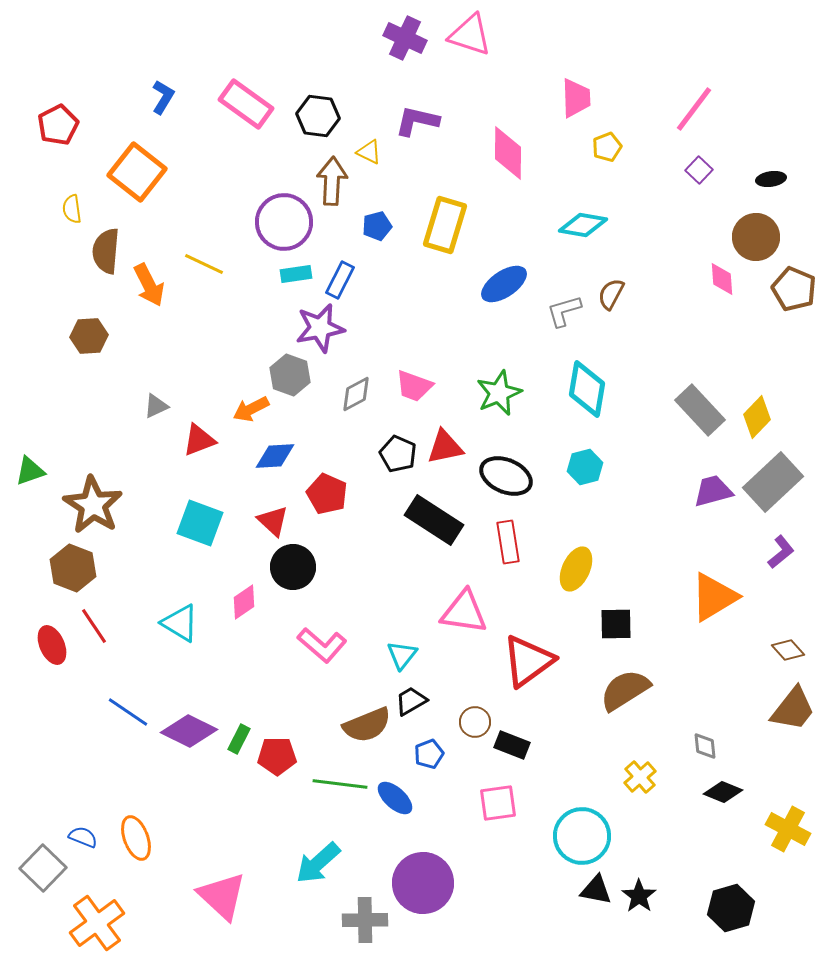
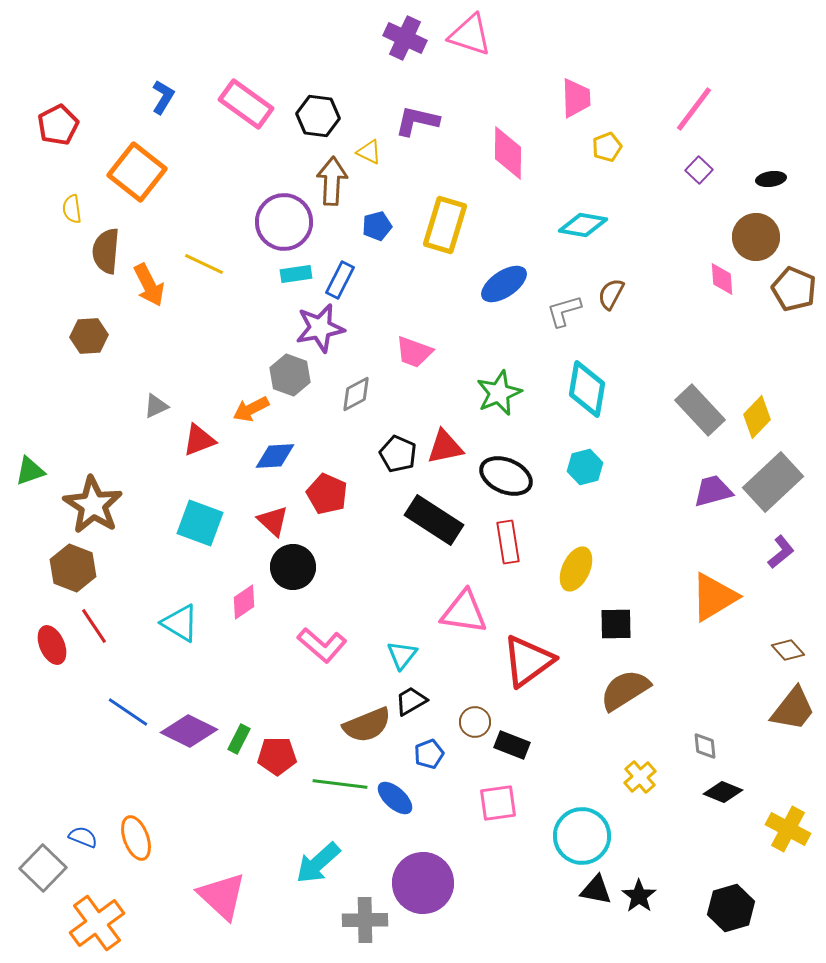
pink trapezoid at (414, 386): moved 34 px up
